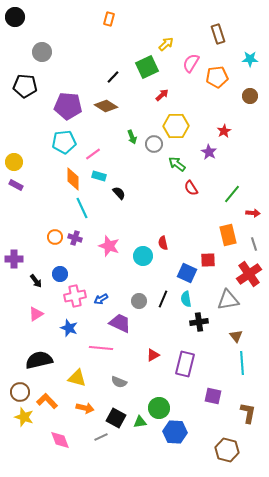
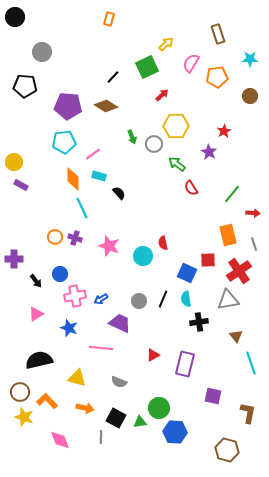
purple rectangle at (16, 185): moved 5 px right
red cross at (249, 274): moved 10 px left, 3 px up
cyan line at (242, 363): moved 9 px right; rotated 15 degrees counterclockwise
gray line at (101, 437): rotated 64 degrees counterclockwise
